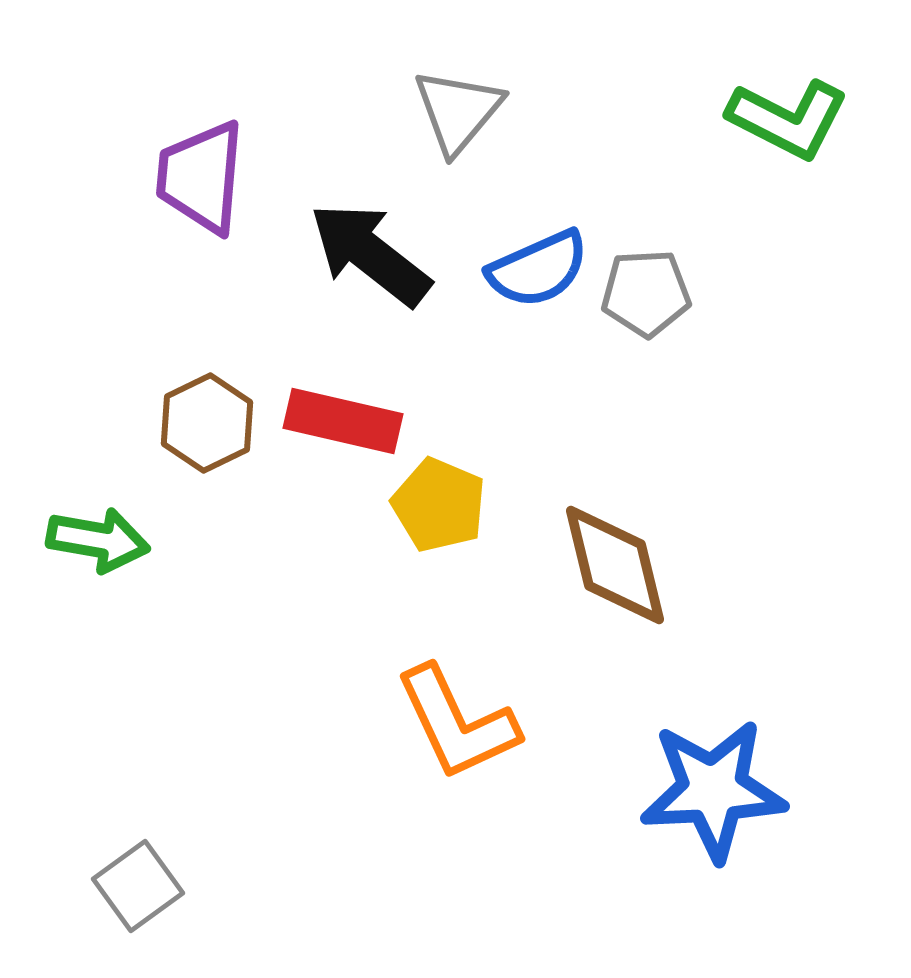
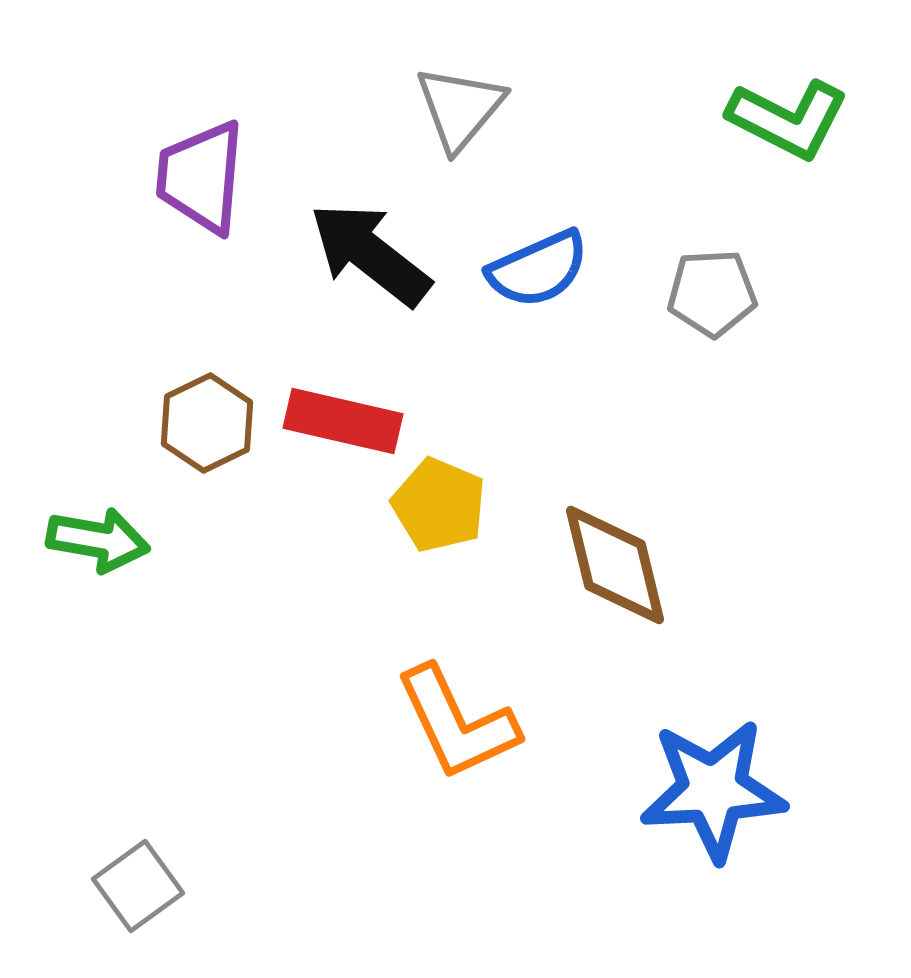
gray triangle: moved 2 px right, 3 px up
gray pentagon: moved 66 px right
